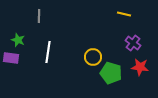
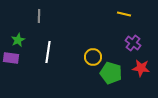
green star: rotated 24 degrees clockwise
red star: moved 1 px right, 1 px down
